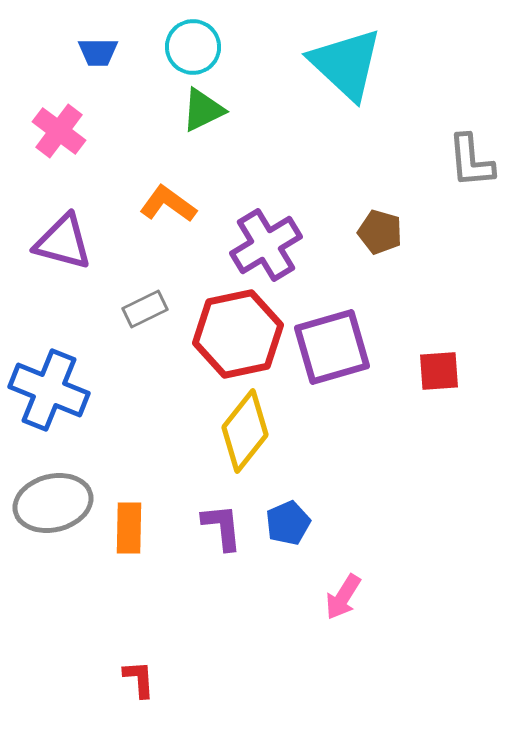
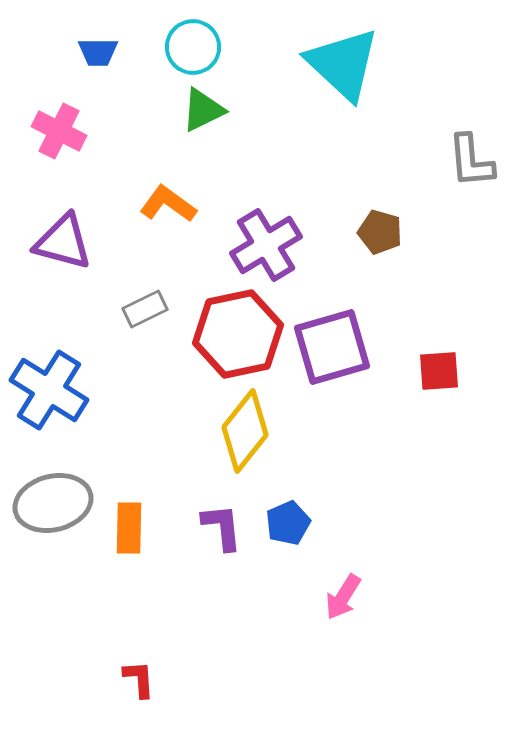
cyan triangle: moved 3 px left
pink cross: rotated 10 degrees counterclockwise
blue cross: rotated 10 degrees clockwise
